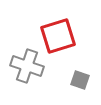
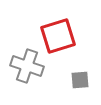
gray square: rotated 24 degrees counterclockwise
